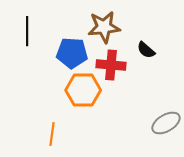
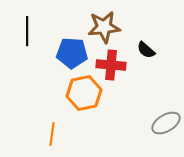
orange hexagon: moved 1 px right, 3 px down; rotated 12 degrees counterclockwise
